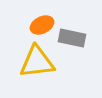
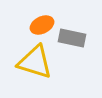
yellow triangle: moved 2 px left; rotated 24 degrees clockwise
